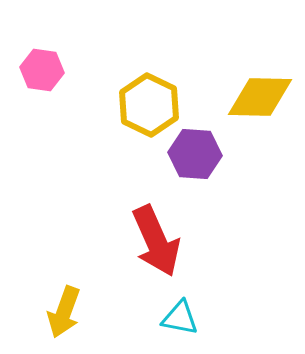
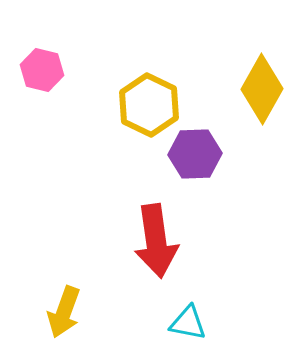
pink hexagon: rotated 6 degrees clockwise
yellow diamond: moved 2 px right, 8 px up; rotated 62 degrees counterclockwise
purple hexagon: rotated 6 degrees counterclockwise
red arrow: rotated 16 degrees clockwise
cyan triangle: moved 8 px right, 5 px down
